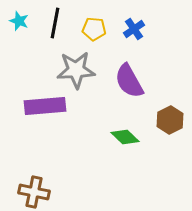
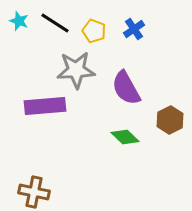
black line: rotated 68 degrees counterclockwise
yellow pentagon: moved 2 px down; rotated 15 degrees clockwise
purple semicircle: moved 3 px left, 7 px down
